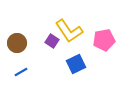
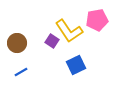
pink pentagon: moved 7 px left, 20 px up
blue square: moved 1 px down
